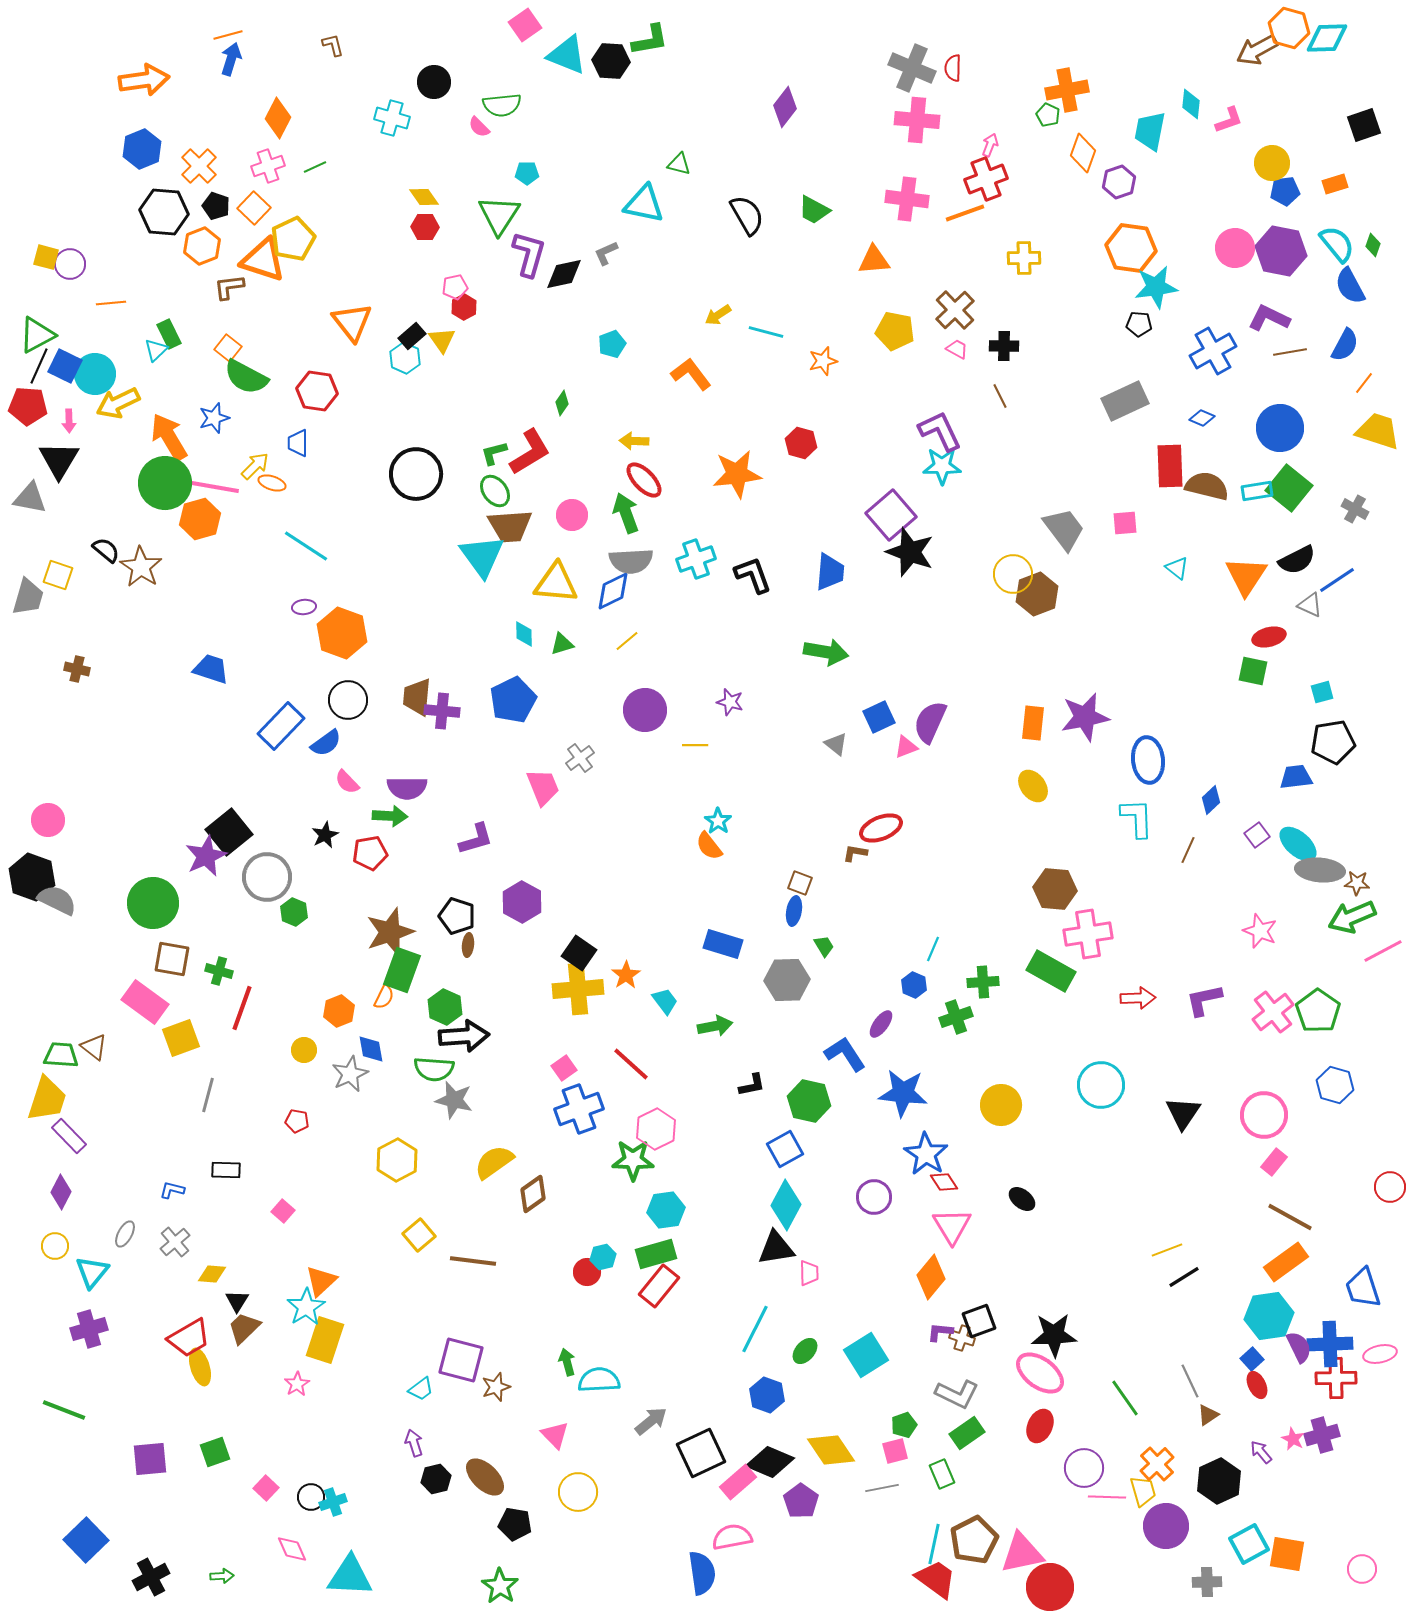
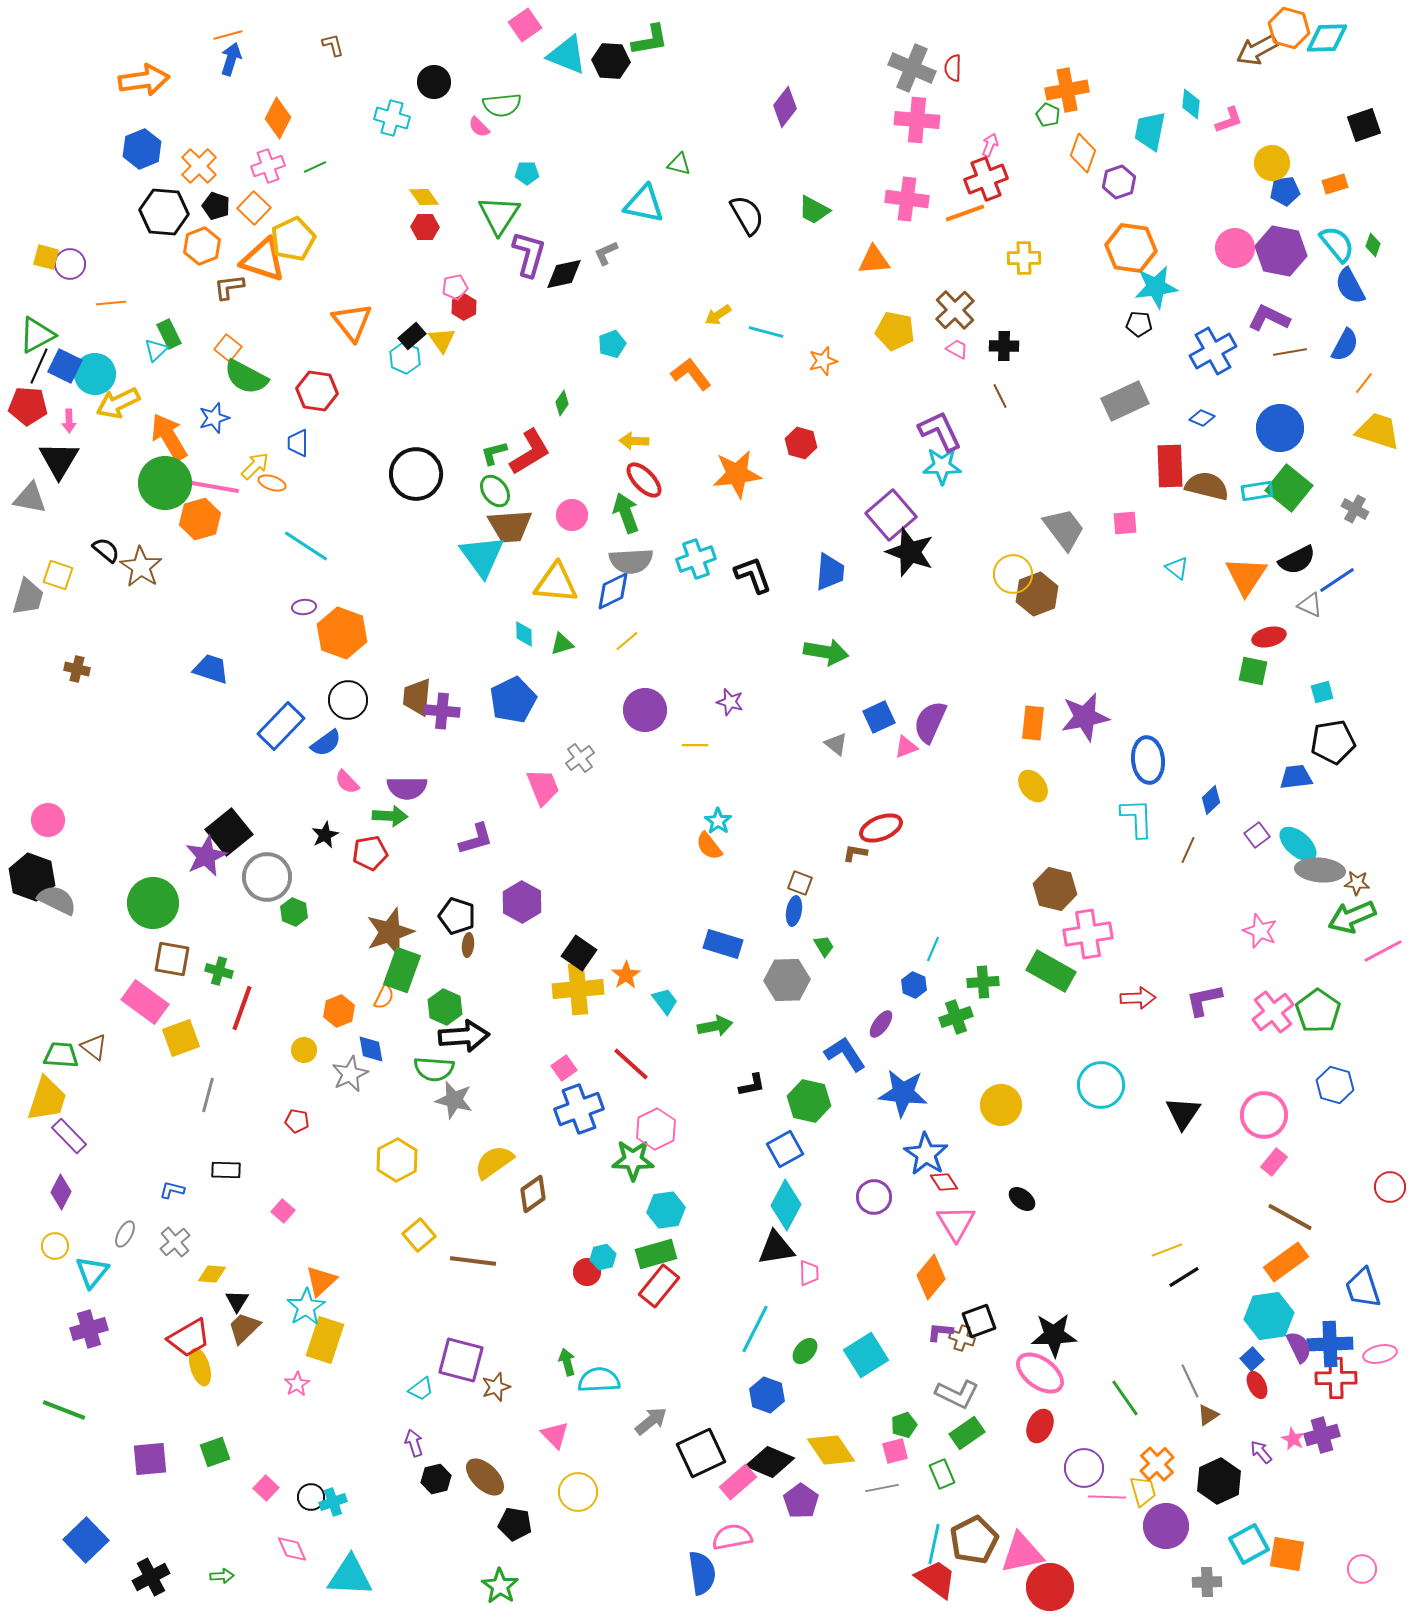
brown hexagon at (1055, 889): rotated 9 degrees clockwise
pink triangle at (952, 1226): moved 4 px right, 3 px up
